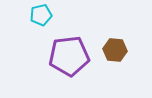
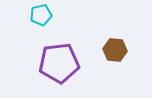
purple pentagon: moved 10 px left, 7 px down
